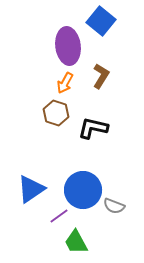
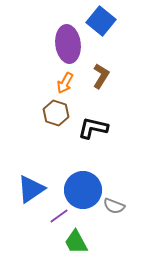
purple ellipse: moved 2 px up
